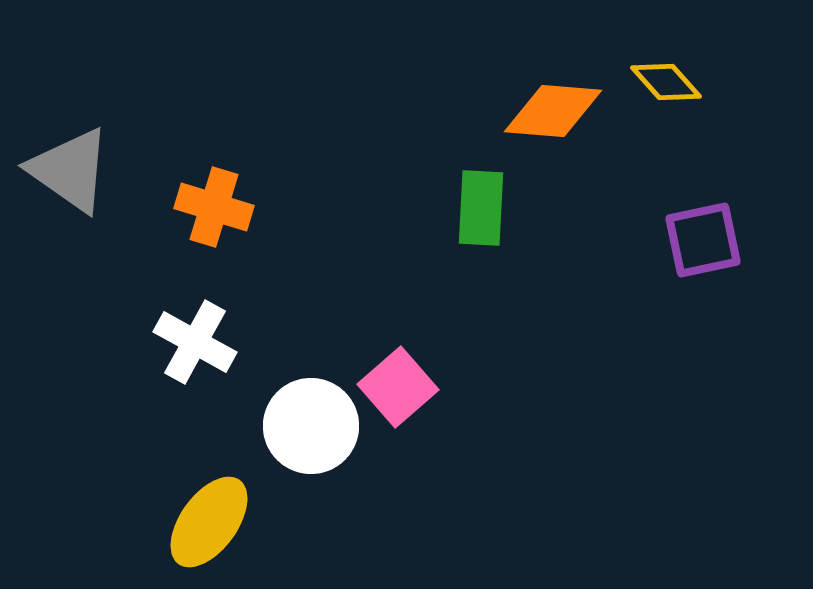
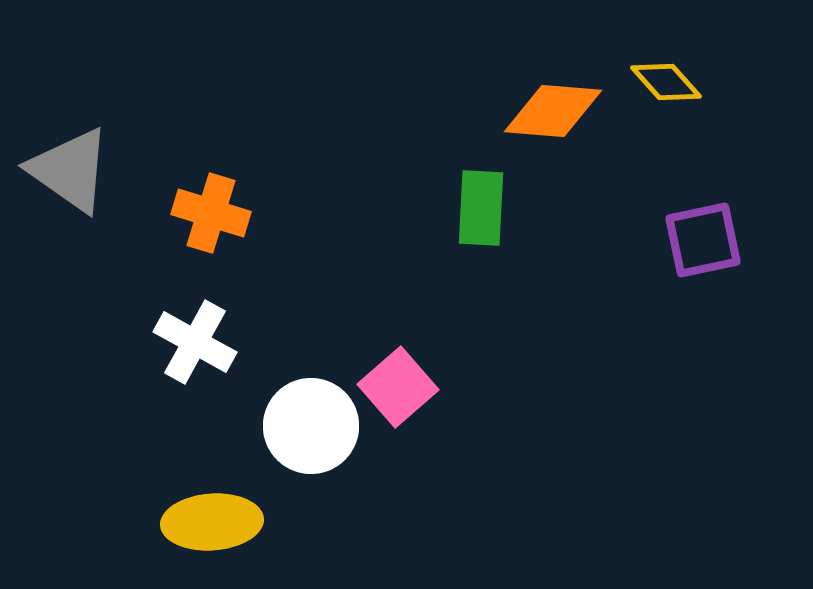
orange cross: moved 3 px left, 6 px down
yellow ellipse: moved 3 px right; rotated 50 degrees clockwise
